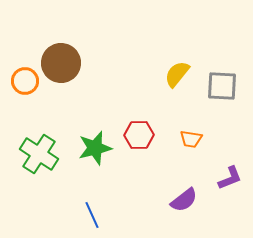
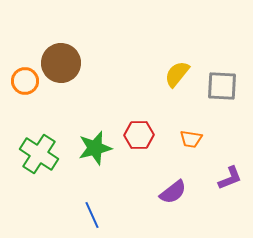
purple semicircle: moved 11 px left, 8 px up
